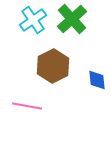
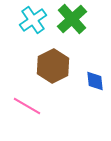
blue diamond: moved 2 px left, 1 px down
pink line: rotated 20 degrees clockwise
